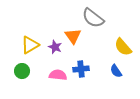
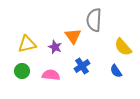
gray semicircle: moved 1 px right, 2 px down; rotated 55 degrees clockwise
yellow triangle: moved 3 px left, 1 px up; rotated 18 degrees clockwise
blue cross: moved 1 px right, 3 px up; rotated 28 degrees counterclockwise
pink semicircle: moved 7 px left
